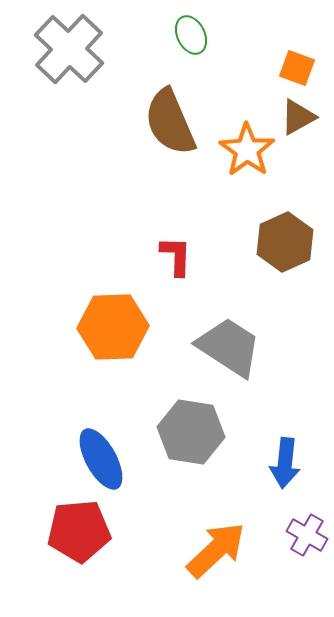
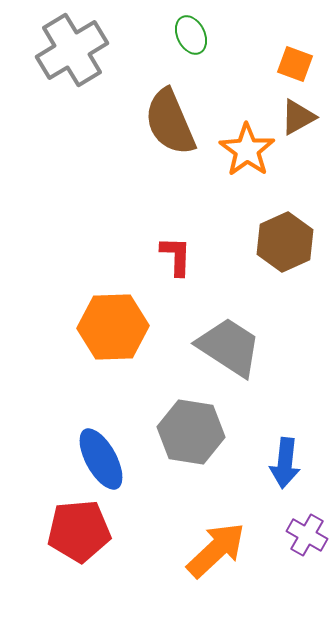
gray cross: moved 3 px right, 1 px down; rotated 16 degrees clockwise
orange square: moved 2 px left, 4 px up
